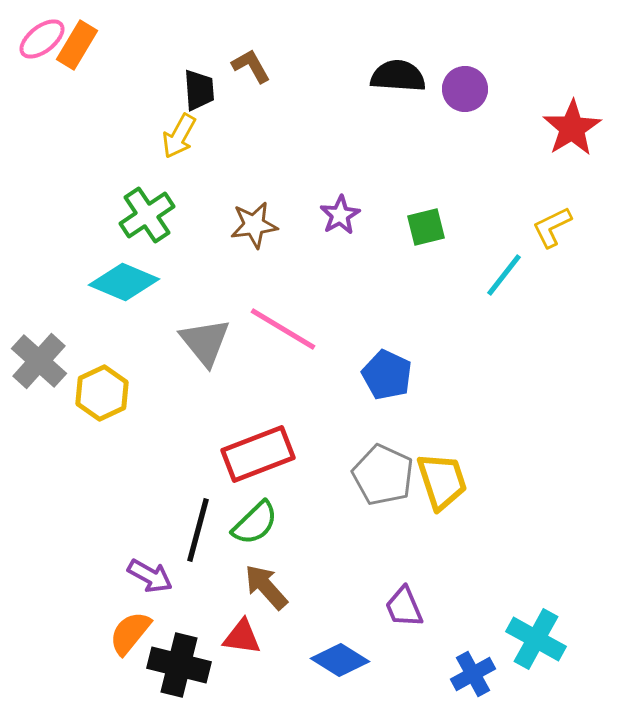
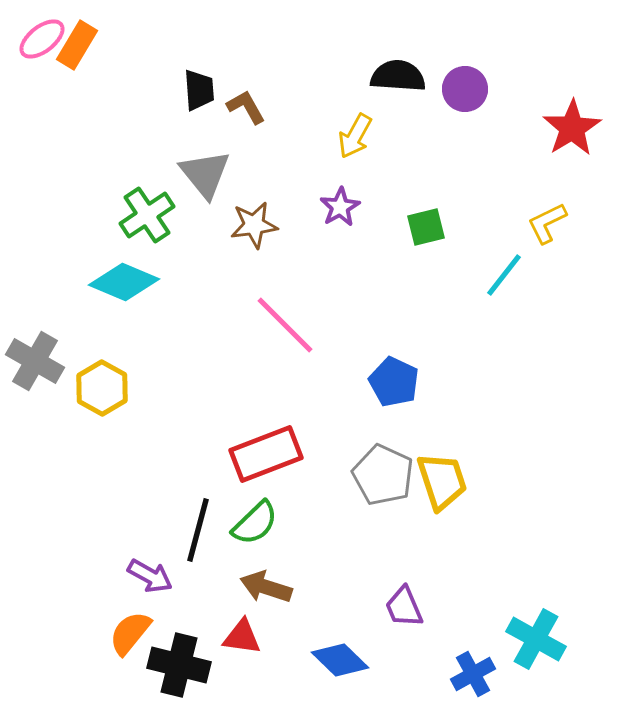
brown L-shape: moved 5 px left, 41 px down
yellow arrow: moved 176 px right
purple star: moved 8 px up
yellow L-shape: moved 5 px left, 4 px up
pink line: moved 2 px right, 4 px up; rotated 14 degrees clockwise
gray triangle: moved 168 px up
gray cross: moved 4 px left; rotated 12 degrees counterclockwise
blue pentagon: moved 7 px right, 7 px down
yellow hexagon: moved 5 px up; rotated 6 degrees counterclockwise
red rectangle: moved 8 px right
brown arrow: rotated 30 degrees counterclockwise
blue diamond: rotated 12 degrees clockwise
